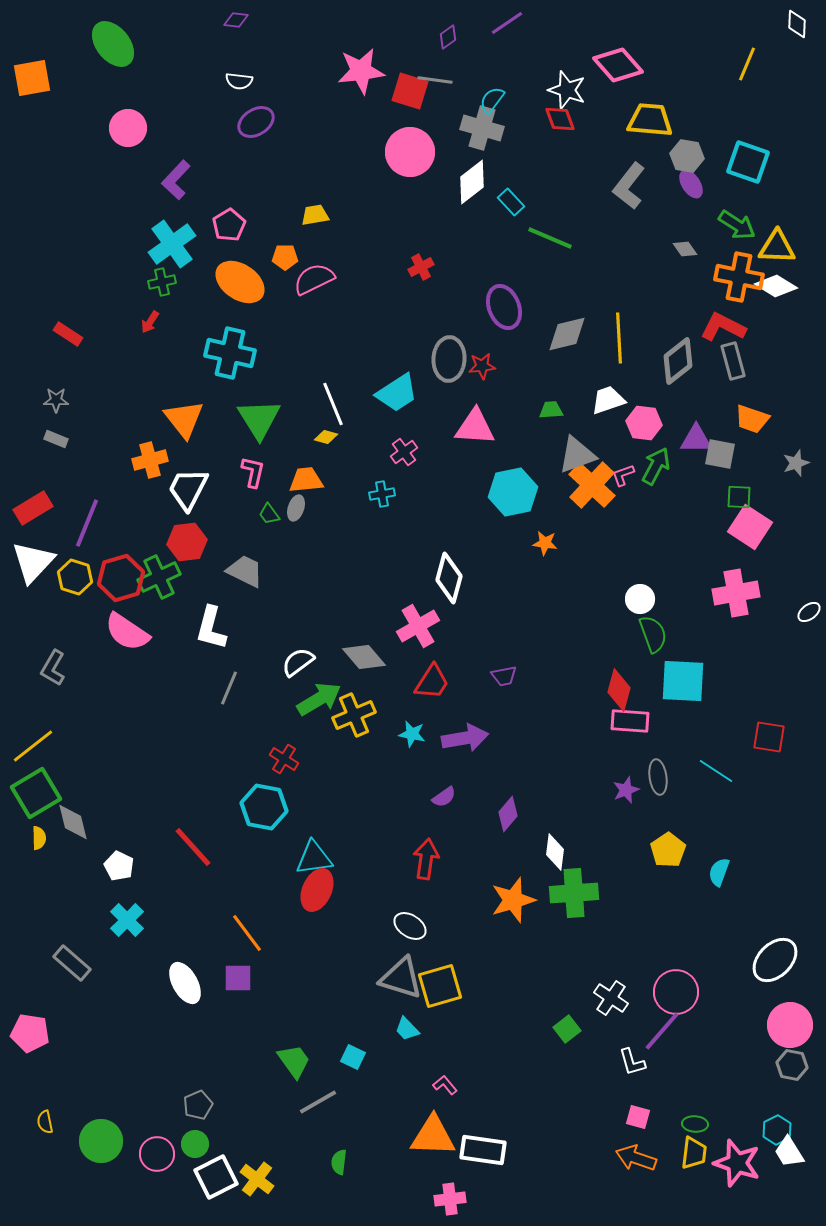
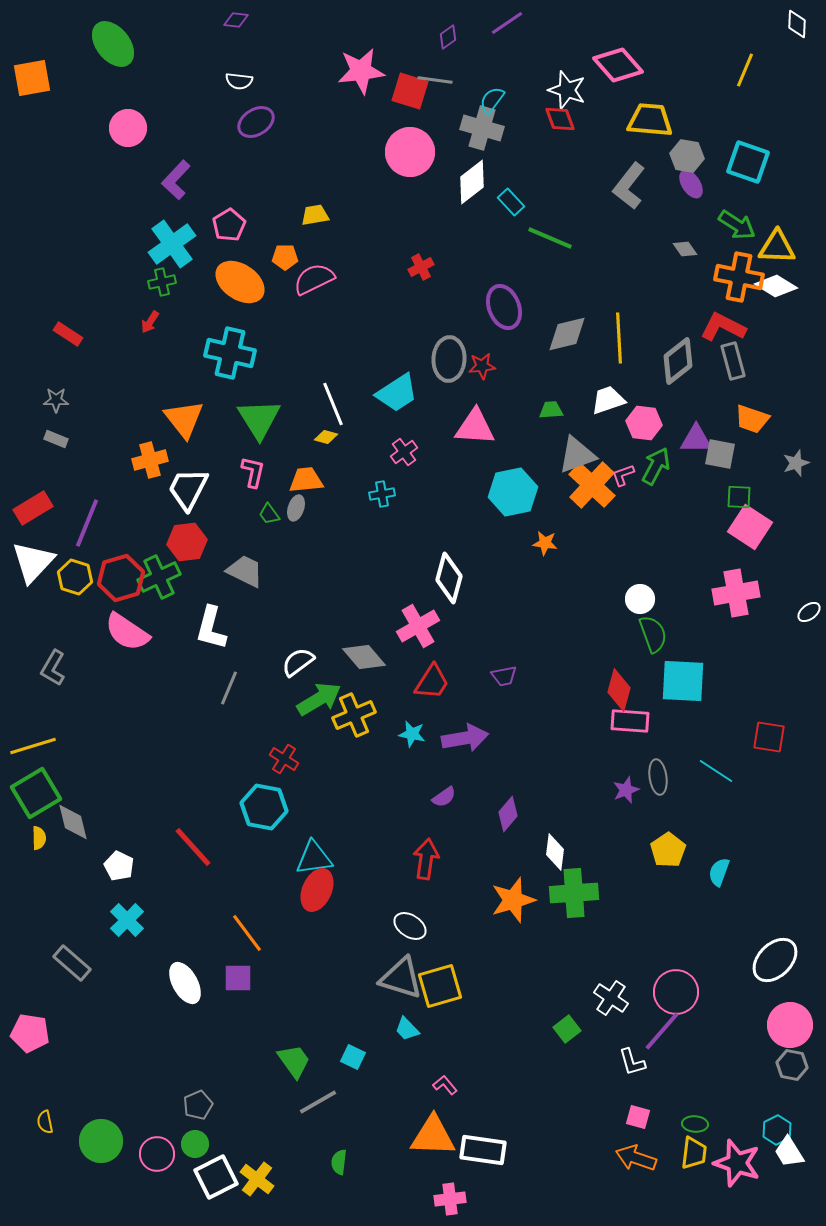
yellow line at (747, 64): moved 2 px left, 6 px down
yellow line at (33, 746): rotated 21 degrees clockwise
